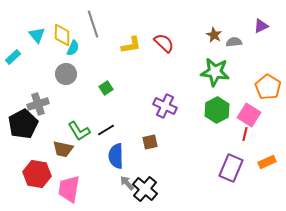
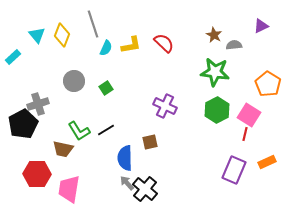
yellow diamond: rotated 20 degrees clockwise
gray semicircle: moved 3 px down
cyan semicircle: moved 33 px right
gray circle: moved 8 px right, 7 px down
orange pentagon: moved 3 px up
blue semicircle: moved 9 px right, 2 px down
purple rectangle: moved 3 px right, 2 px down
red hexagon: rotated 8 degrees counterclockwise
